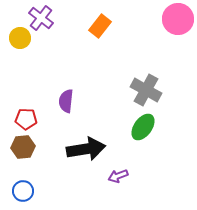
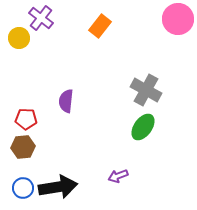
yellow circle: moved 1 px left
black arrow: moved 28 px left, 38 px down
blue circle: moved 3 px up
